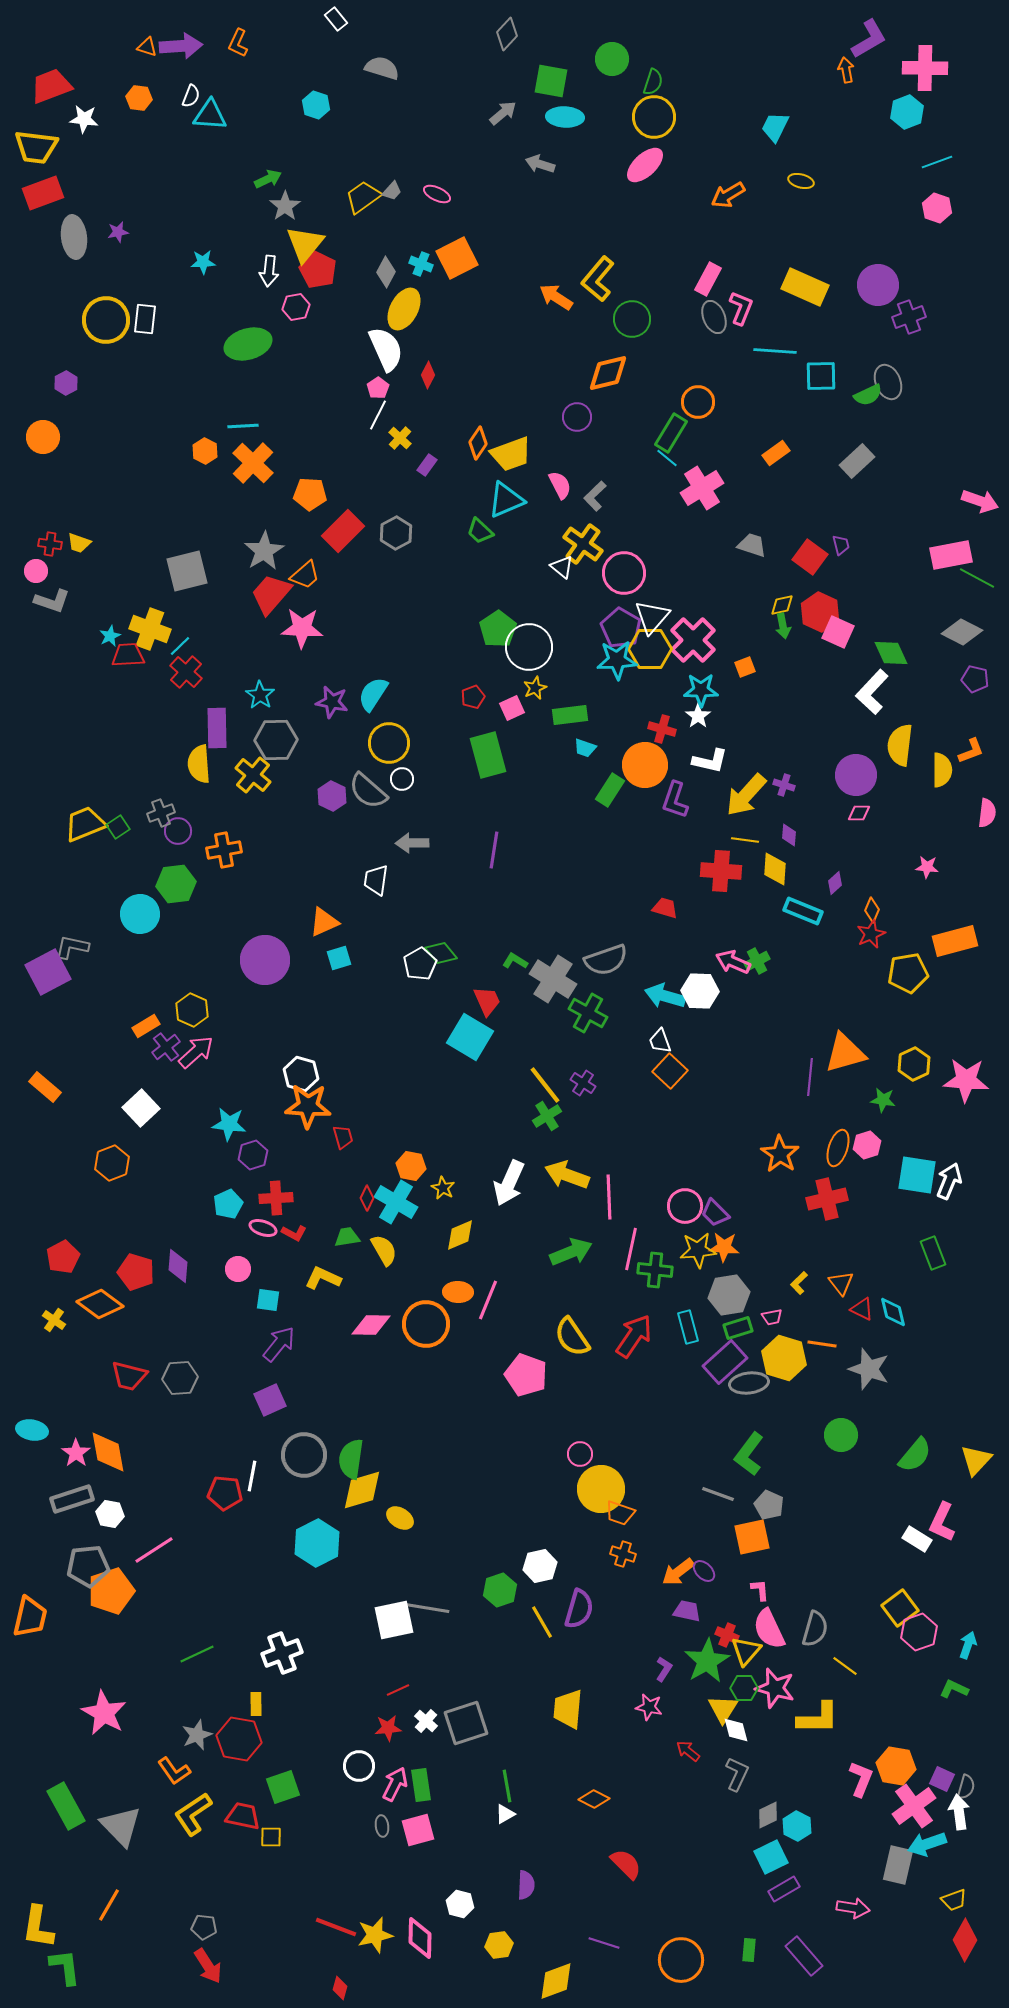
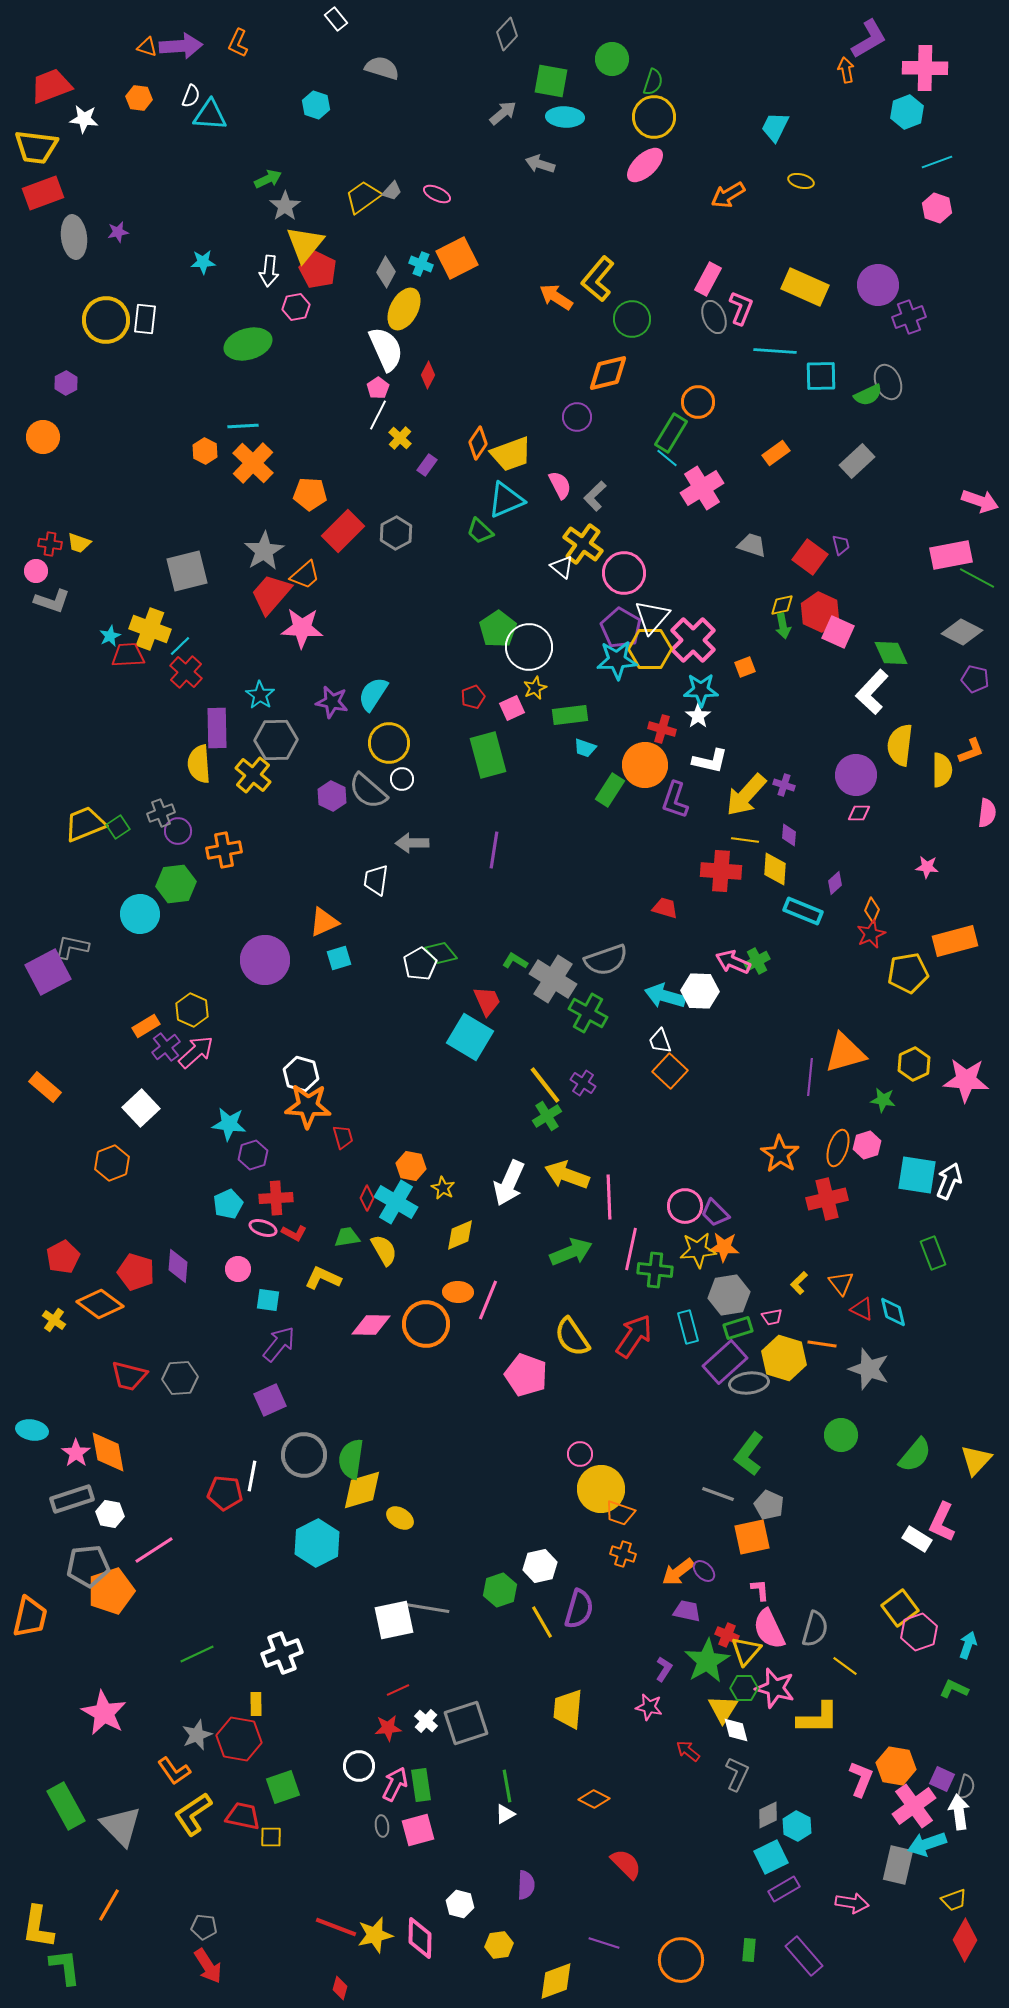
pink arrow at (853, 1908): moved 1 px left, 5 px up
